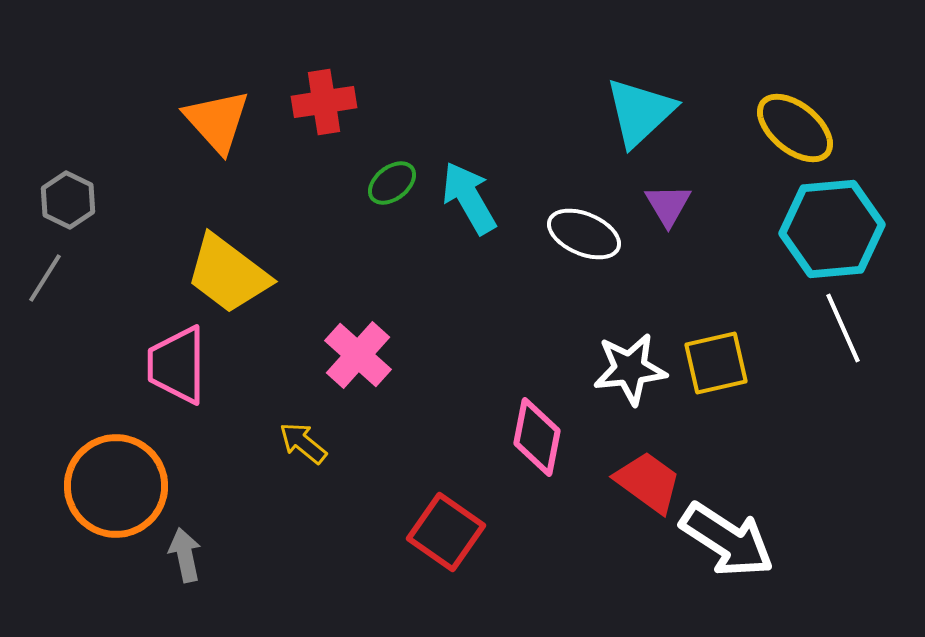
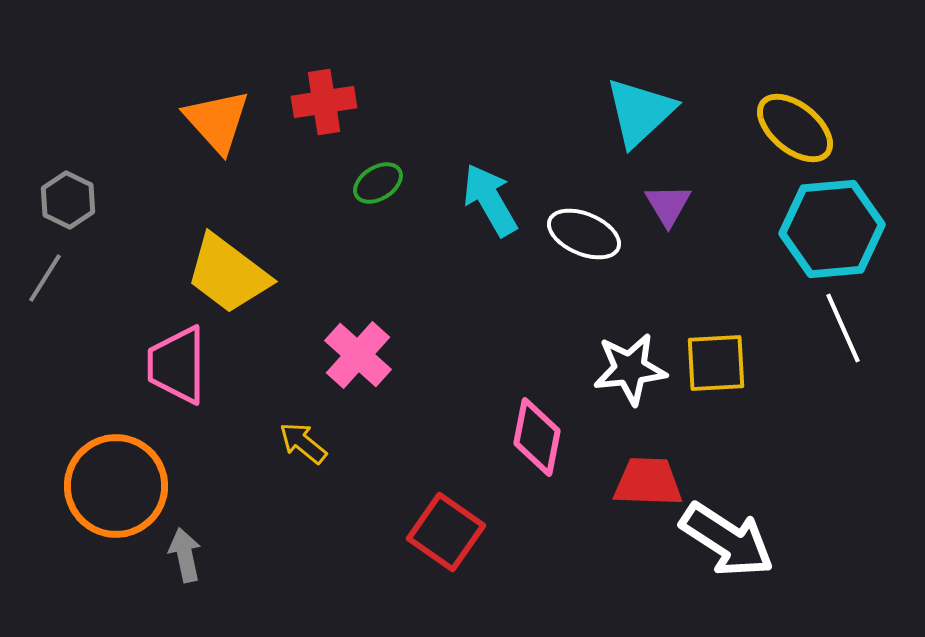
green ellipse: moved 14 px left; rotated 6 degrees clockwise
cyan arrow: moved 21 px right, 2 px down
yellow square: rotated 10 degrees clockwise
red trapezoid: rotated 34 degrees counterclockwise
